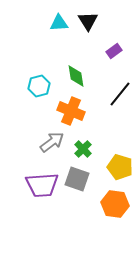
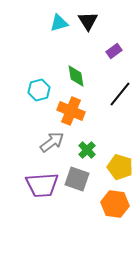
cyan triangle: rotated 12 degrees counterclockwise
cyan hexagon: moved 4 px down
green cross: moved 4 px right, 1 px down
